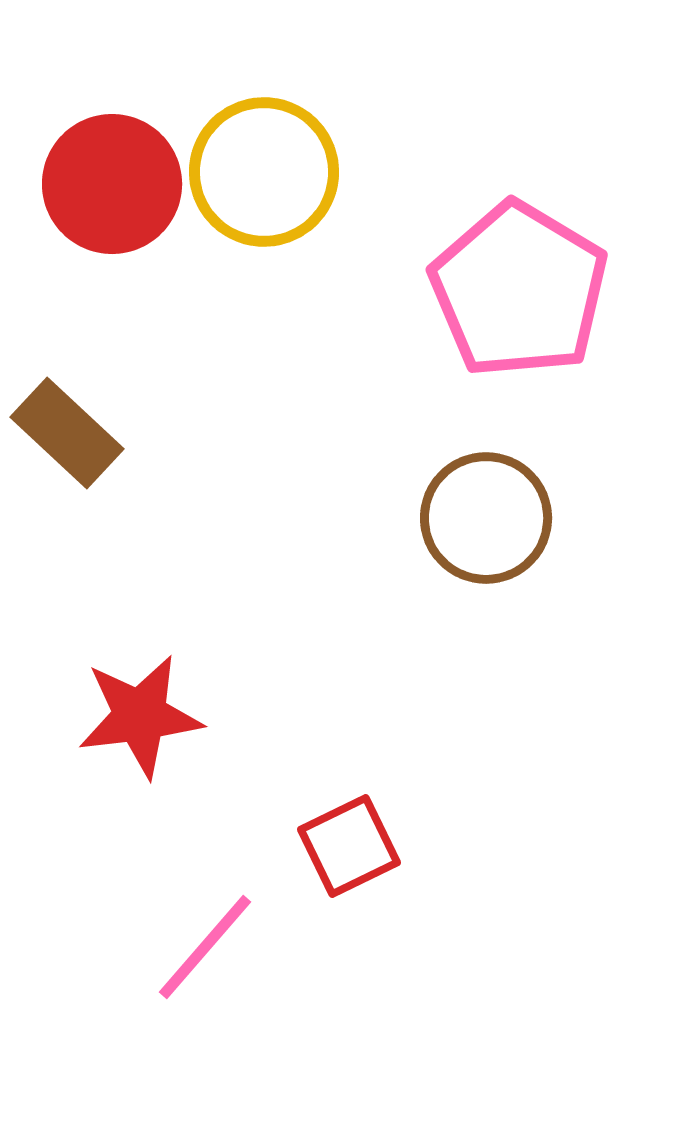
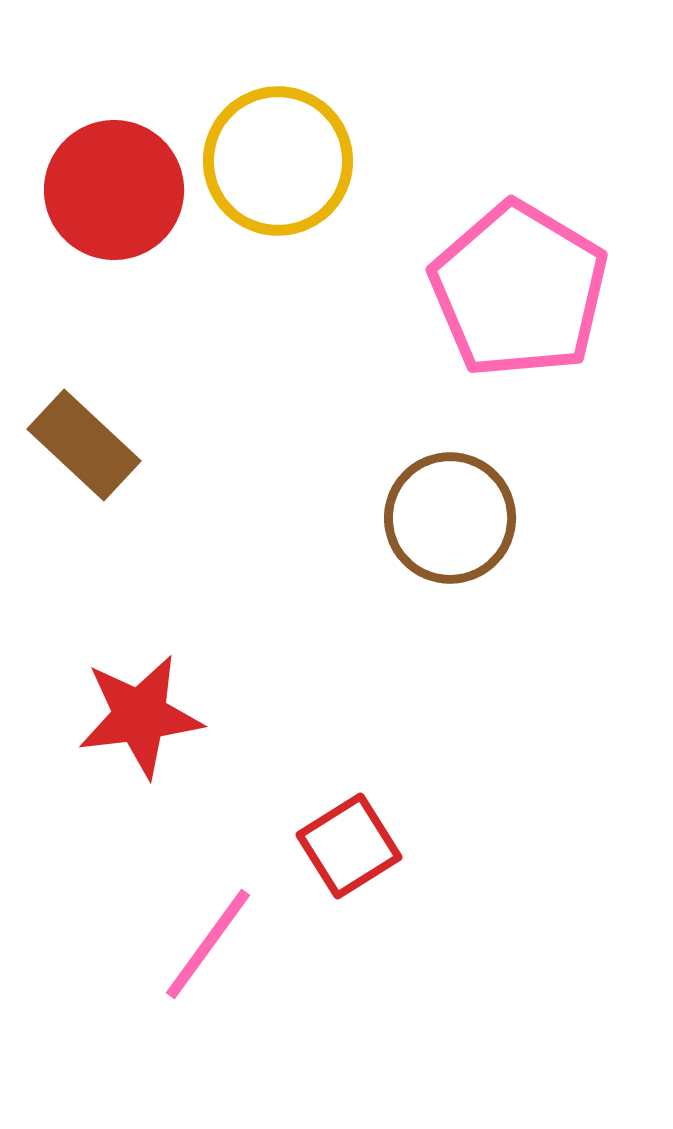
yellow circle: moved 14 px right, 11 px up
red circle: moved 2 px right, 6 px down
brown rectangle: moved 17 px right, 12 px down
brown circle: moved 36 px left
red square: rotated 6 degrees counterclockwise
pink line: moved 3 px right, 3 px up; rotated 5 degrees counterclockwise
